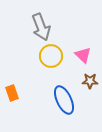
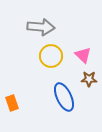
gray arrow: rotated 64 degrees counterclockwise
brown star: moved 1 px left, 2 px up
orange rectangle: moved 10 px down
blue ellipse: moved 3 px up
